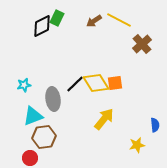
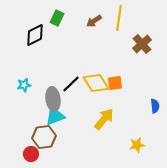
yellow line: moved 2 px up; rotated 70 degrees clockwise
black diamond: moved 7 px left, 9 px down
black line: moved 4 px left
cyan triangle: moved 22 px right
blue semicircle: moved 19 px up
red circle: moved 1 px right, 4 px up
